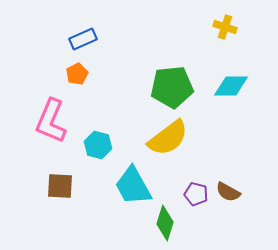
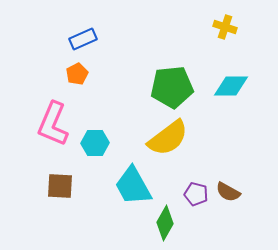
pink L-shape: moved 2 px right, 3 px down
cyan hexagon: moved 3 px left, 2 px up; rotated 16 degrees counterclockwise
green diamond: rotated 12 degrees clockwise
